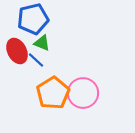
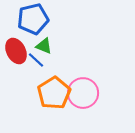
green triangle: moved 2 px right, 3 px down
red ellipse: moved 1 px left
orange pentagon: moved 1 px right
